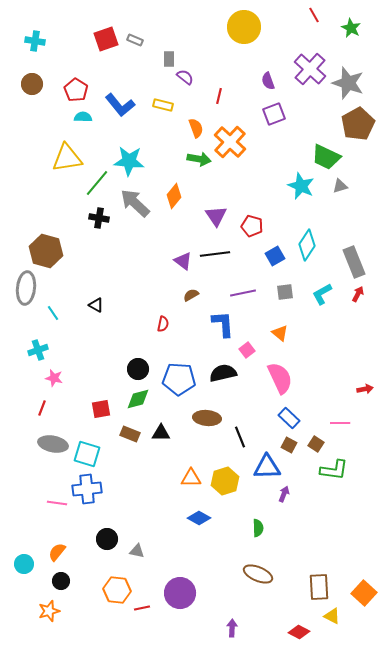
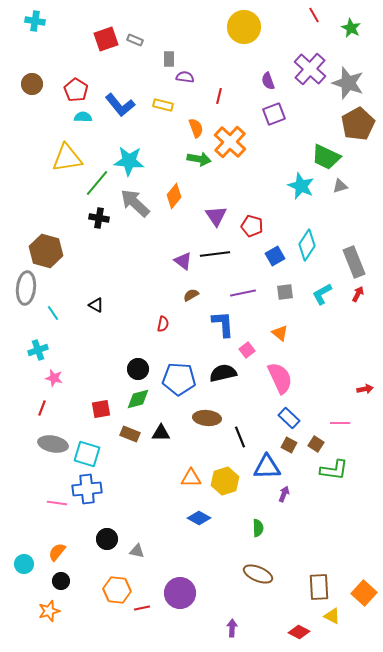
cyan cross at (35, 41): moved 20 px up
purple semicircle at (185, 77): rotated 30 degrees counterclockwise
